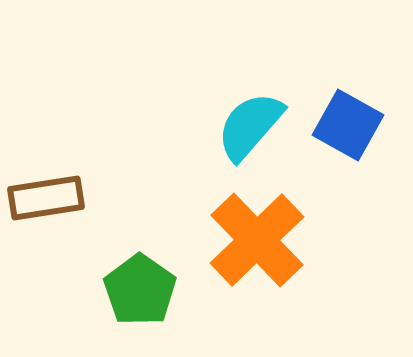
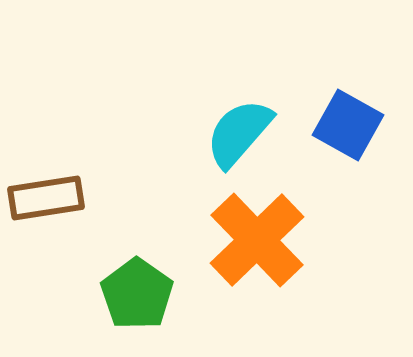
cyan semicircle: moved 11 px left, 7 px down
green pentagon: moved 3 px left, 4 px down
